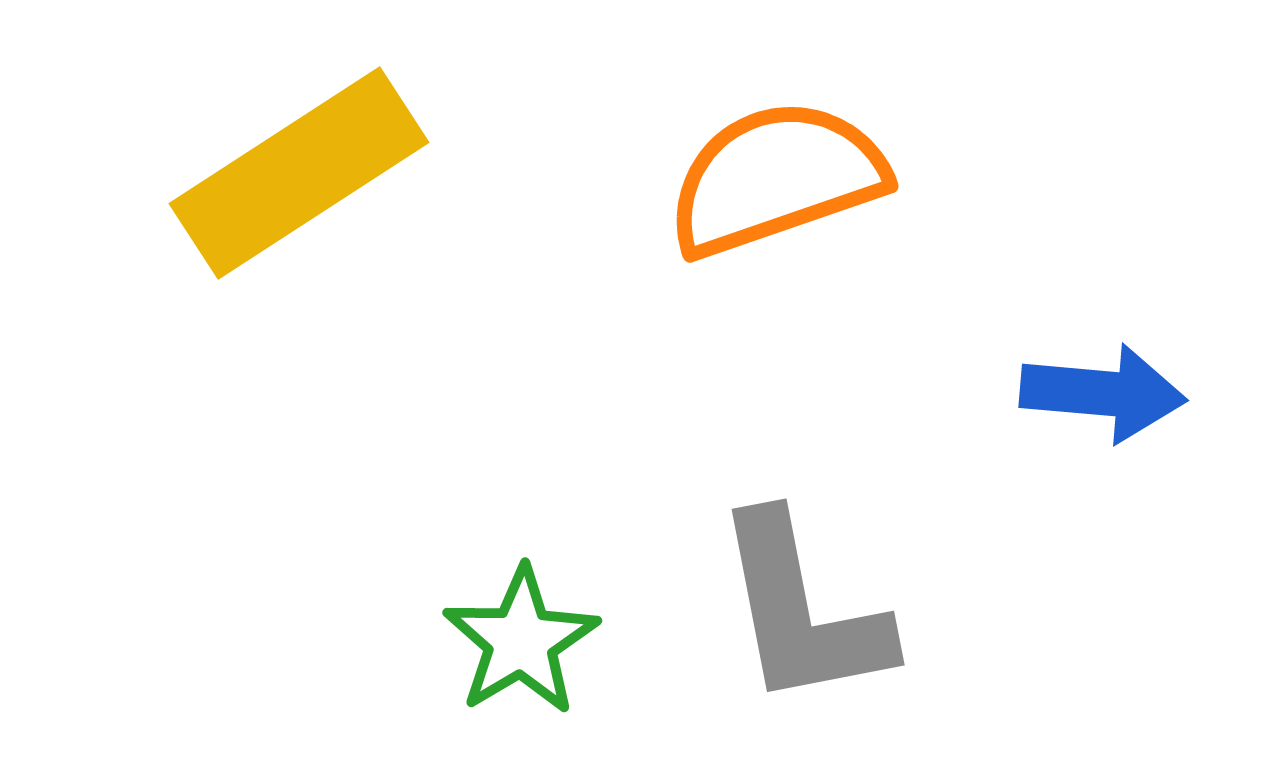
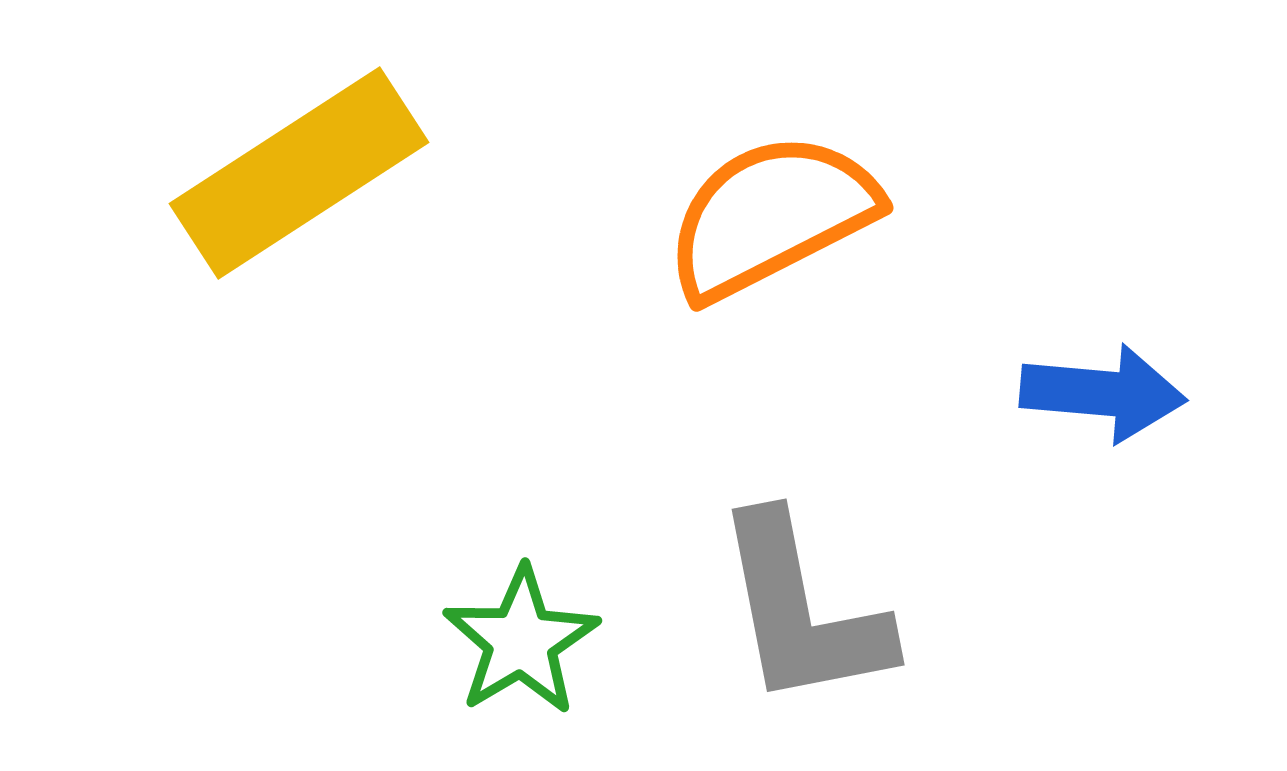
orange semicircle: moved 5 px left, 38 px down; rotated 8 degrees counterclockwise
